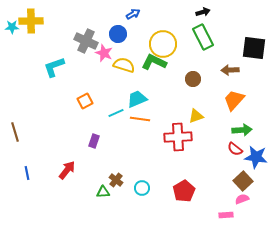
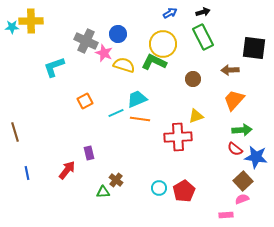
blue arrow: moved 37 px right, 1 px up
purple rectangle: moved 5 px left, 12 px down; rotated 32 degrees counterclockwise
cyan circle: moved 17 px right
